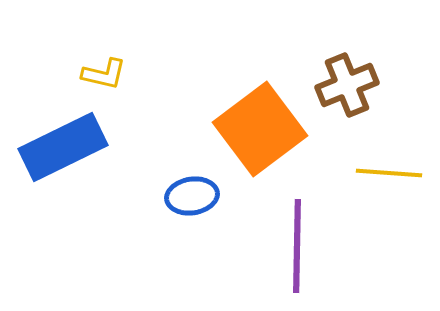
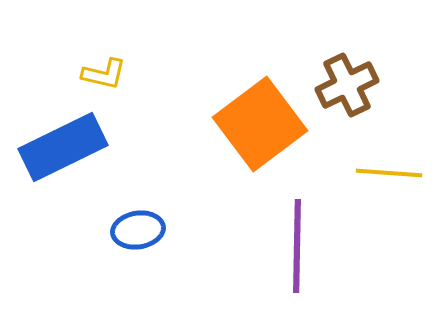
brown cross: rotated 4 degrees counterclockwise
orange square: moved 5 px up
blue ellipse: moved 54 px left, 34 px down
